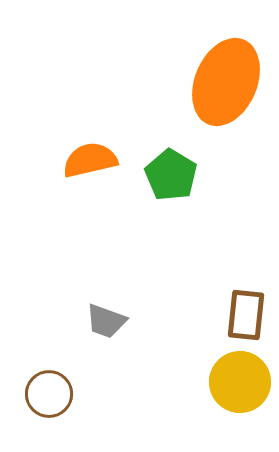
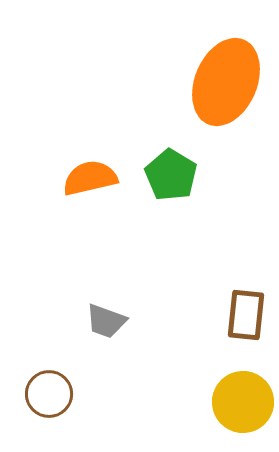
orange semicircle: moved 18 px down
yellow circle: moved 3 px right, 20 px down
